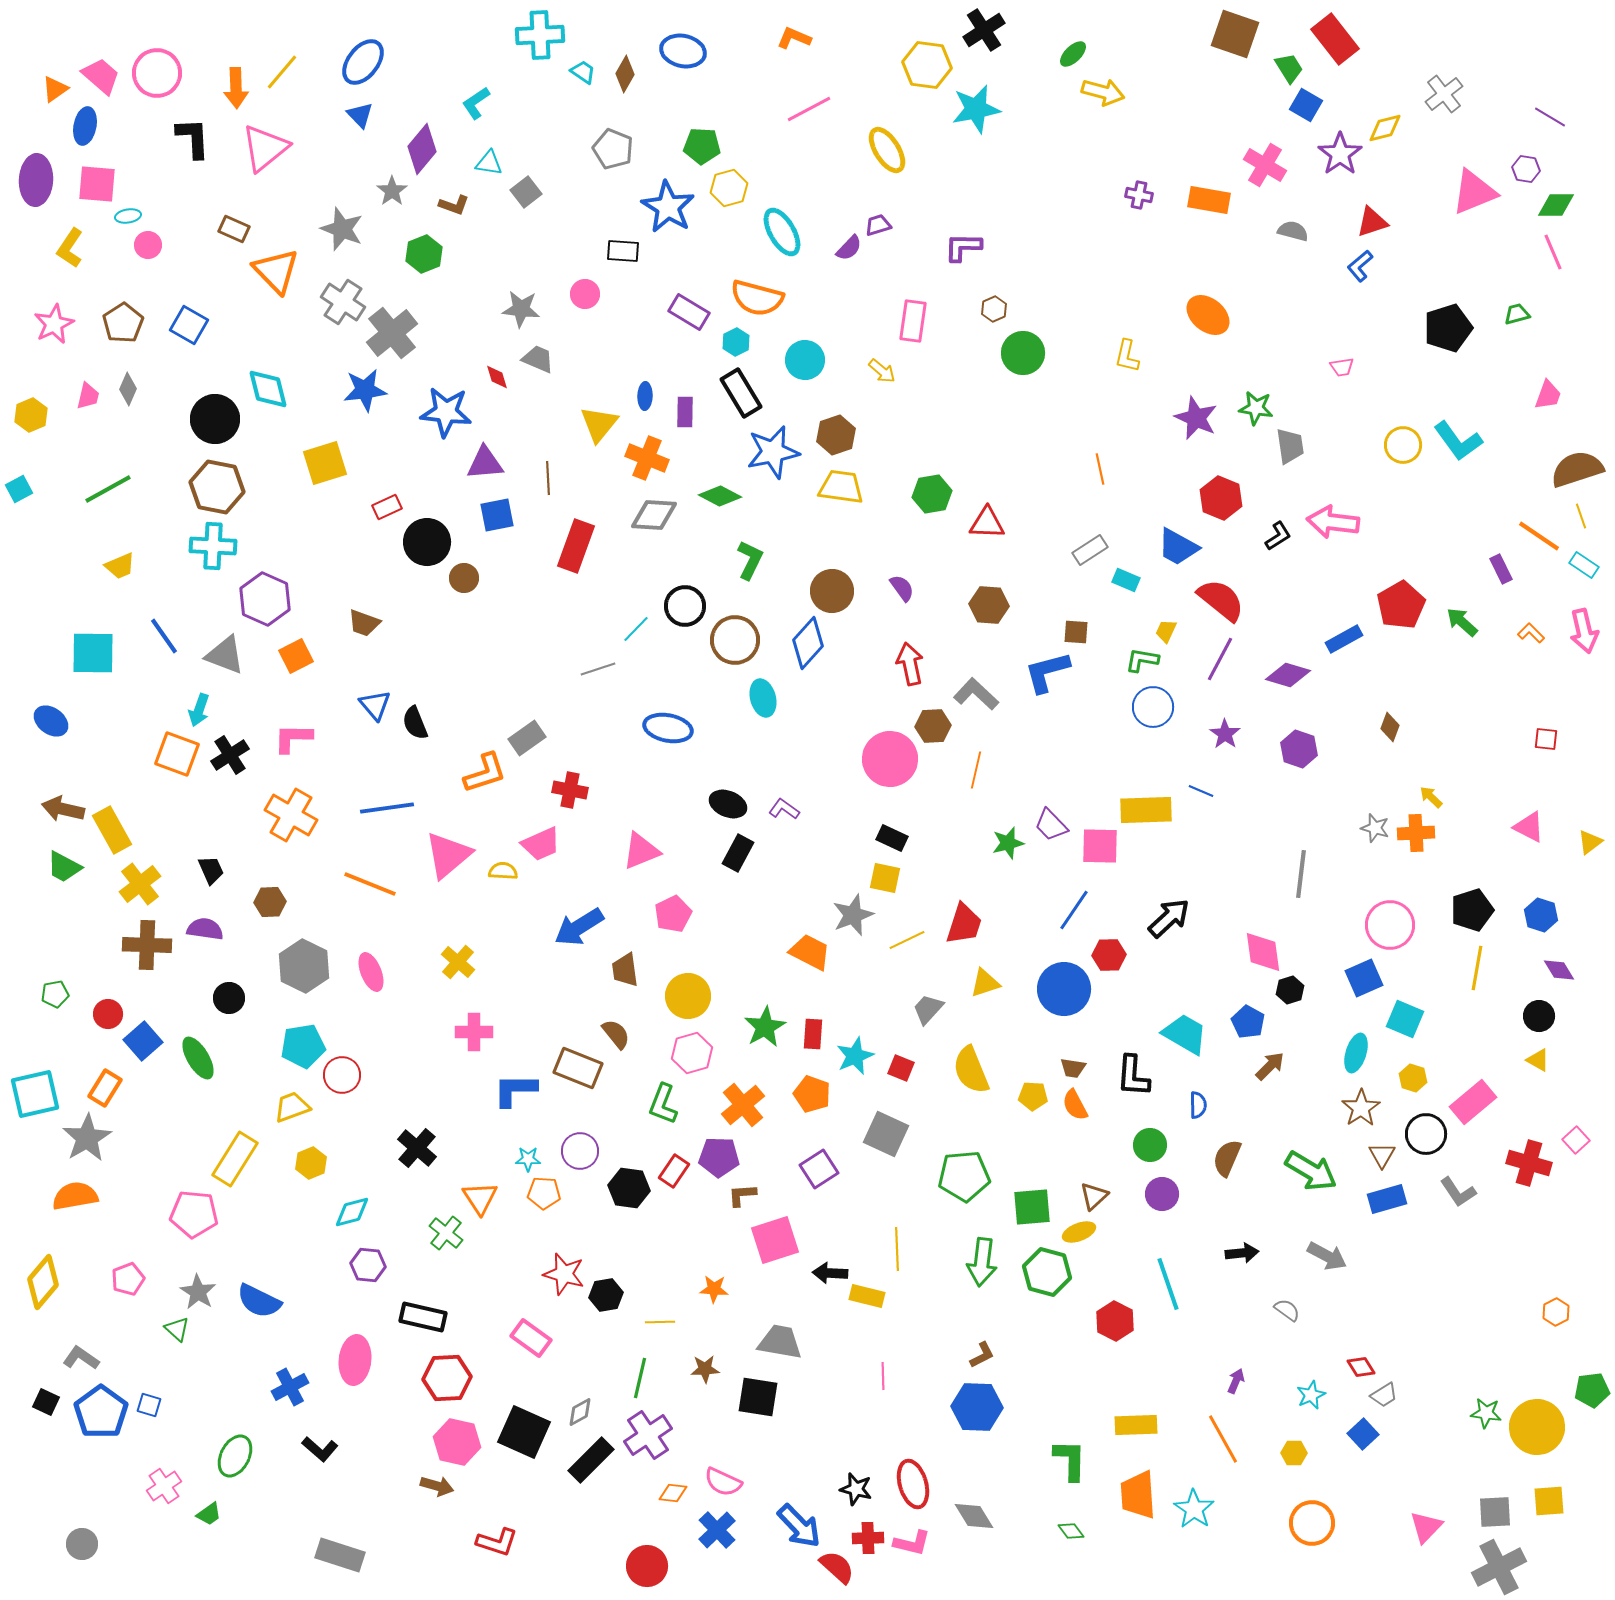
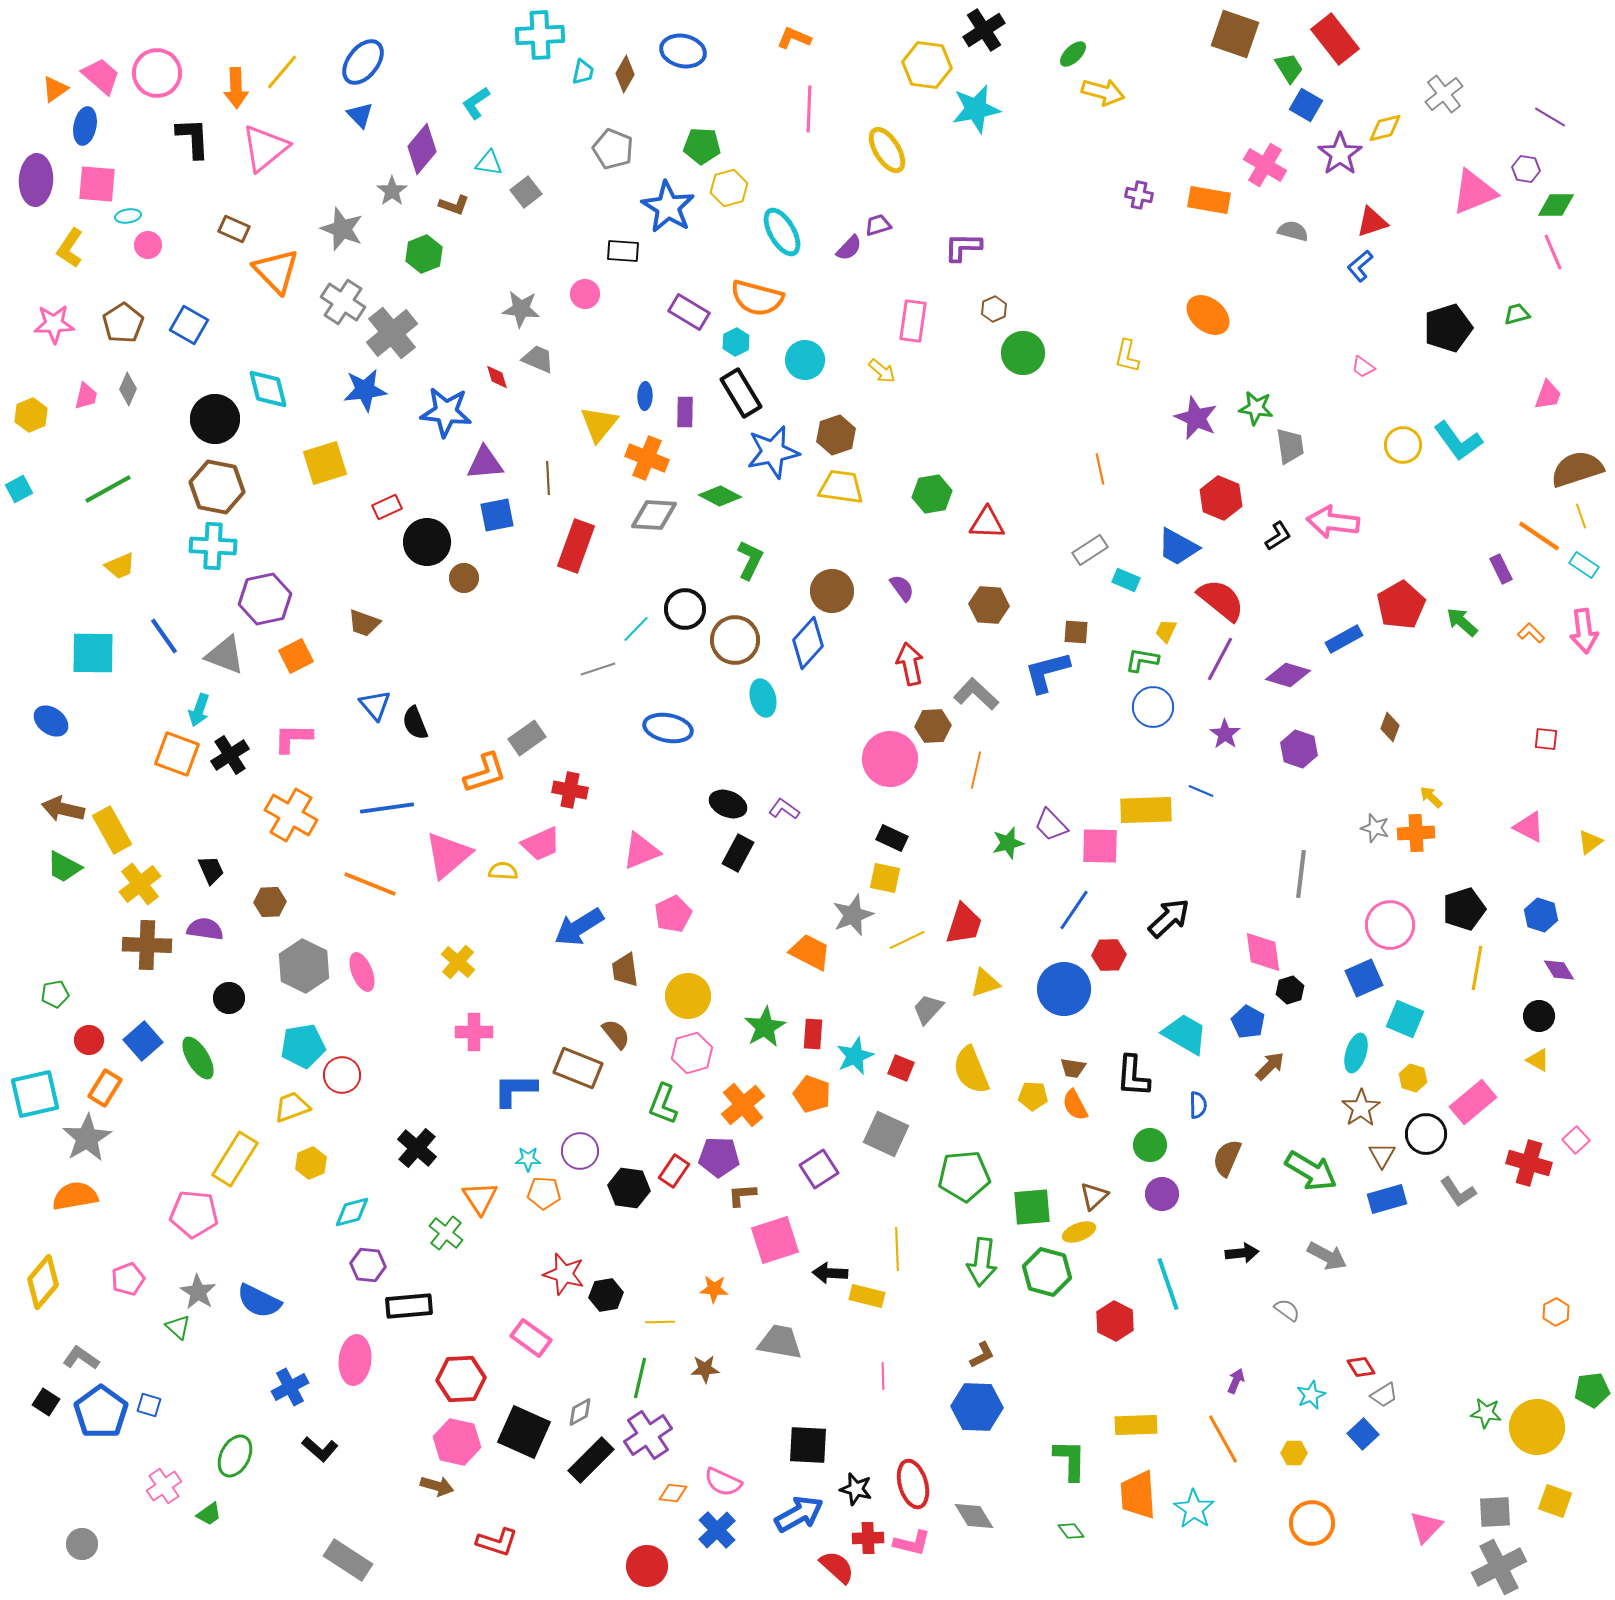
cyan trapezoid at (583, 72): rotated 68 degrees clockwise
pink line at (809, 109): rotated 60 degrees counterclockwise
pink star at (54, 324): rotated 24 degrees clockwise
pink trapezoid at (1342, 367): moved 21 px right; rotated 45 degrees clockwise
pink trapezoid at (88, 396): moved 2 px left
purple hexagon at (265, 599): rotated 24 degrees clockwise
black circle at (685, 606): moved 3 px down
pink arrow at (1584, 631): rotated 6 degrees clockwise
black pentagon at (1472, 910): moved 8 px left, 1 px up
pink ellipse at (371, 972): moved 9 px left
red circle at (108, 1014): moved 19 px left, 26 px down
black rectangle at (423, 1317): moved 14 px left, 11 px up; rotated 18 degrees counterclockwise
green triangle at (177, 1329): moved 1 px right, 2 px up
red hexagon at (447, 1378): moved 14 px right, 1 px down
black square at (758, 1397): moved 50 px right, 48 px down; rotated 6 degrees counterclockwise
black square at (46, 1402): rotated 8 degrees clockwise
yellow square at (1549, 1501): moved 6 px right; rotated 24 degrees clockwise
blue arrow at (799, 1526): moved 12 px up; rotated 75 degrees counterclockwise
gray rectangle at (340, 1555): moved 8 px right, 5 px down; rotated 15 degrees clockwise
